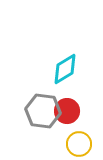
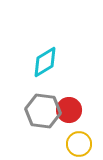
cyan diamond: moved 20 px left, 7 px up
red circle: moved 2 px right, 1 px up
